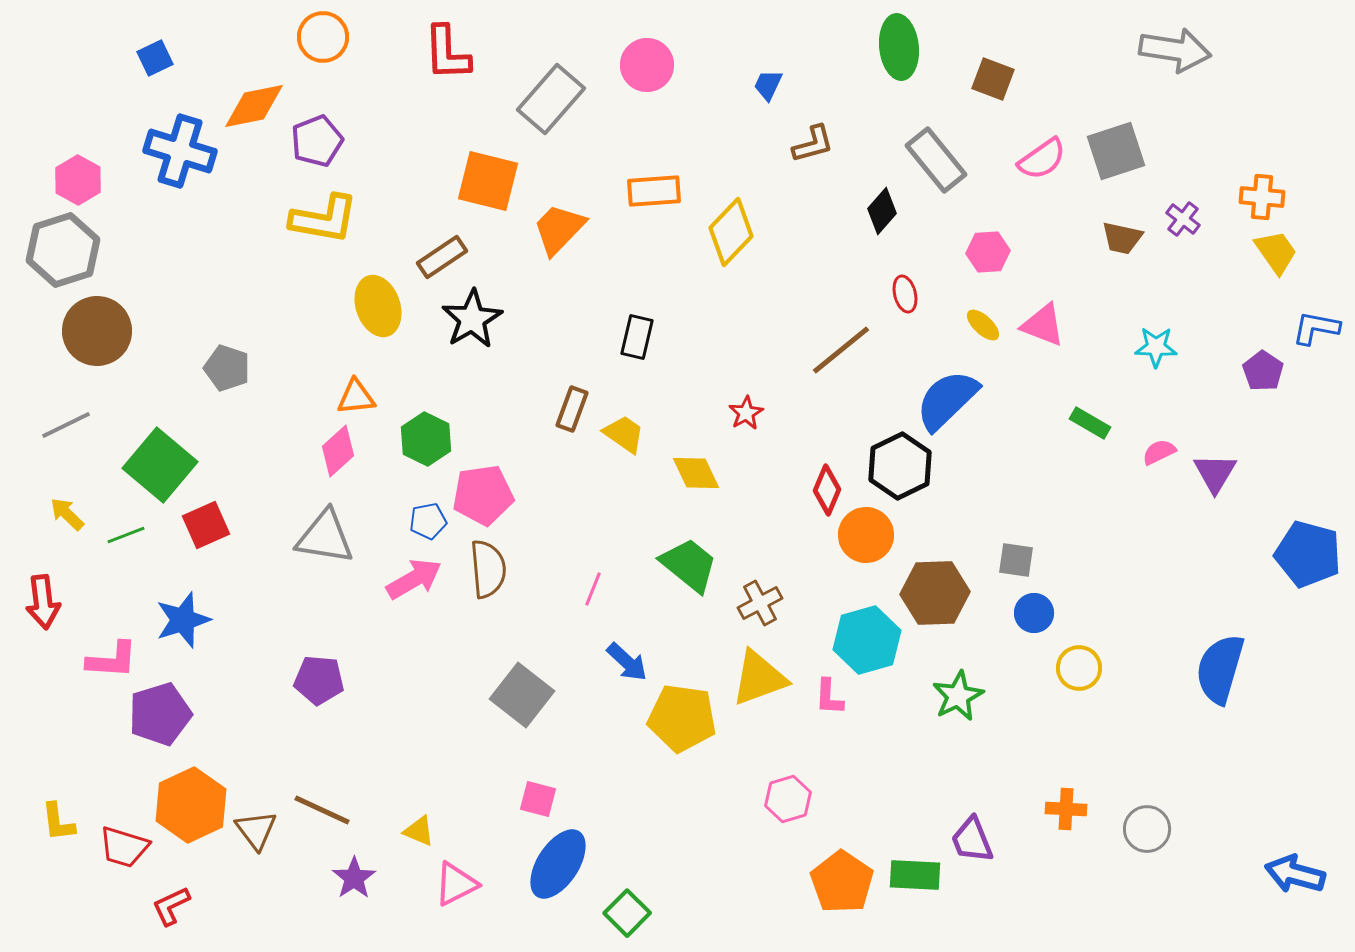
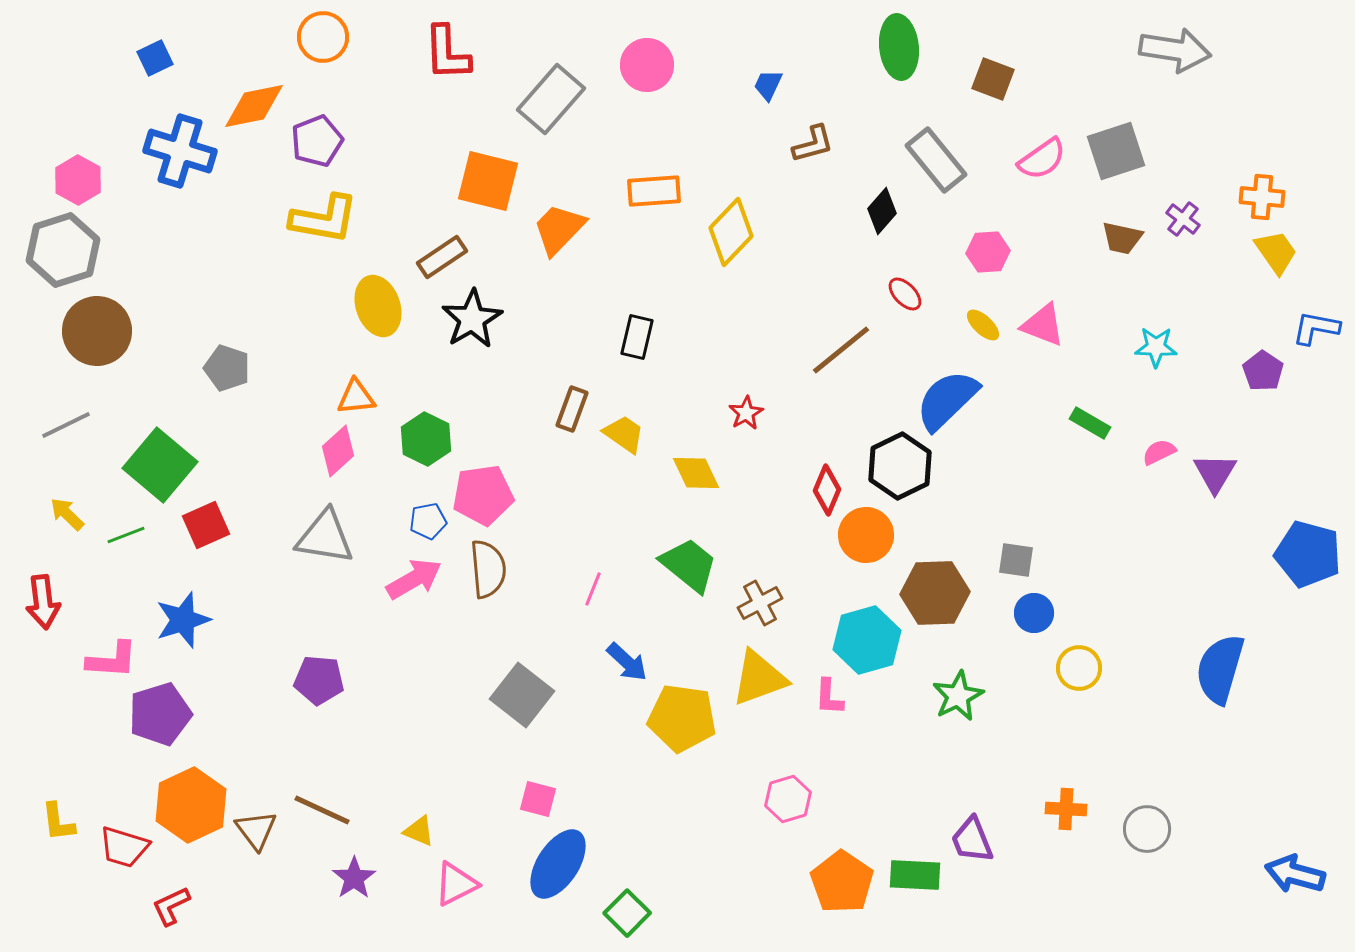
red ellipse at (905, 294): rotated 30 degrees counterclockwise
